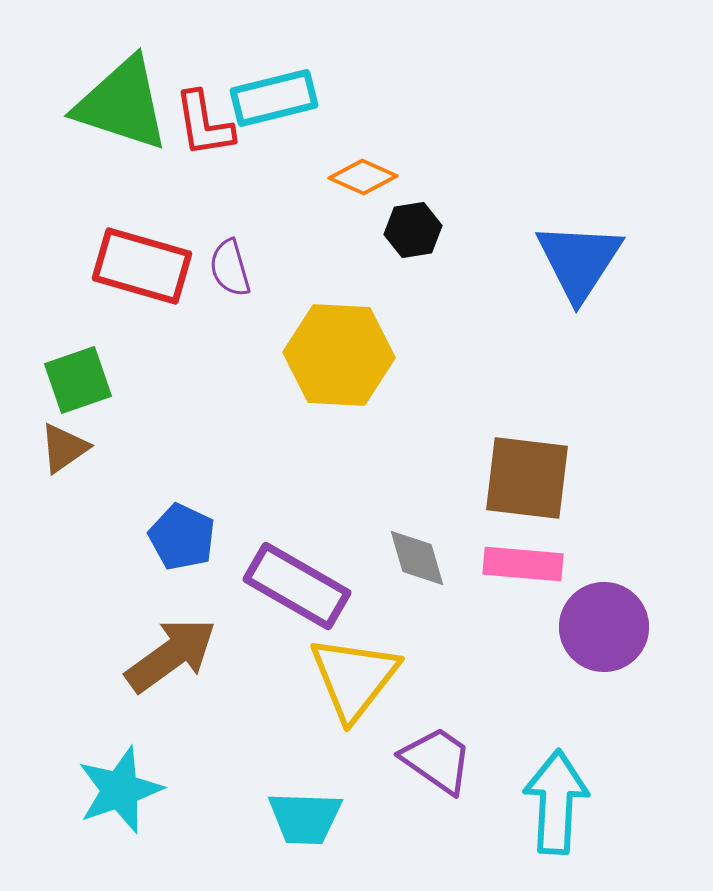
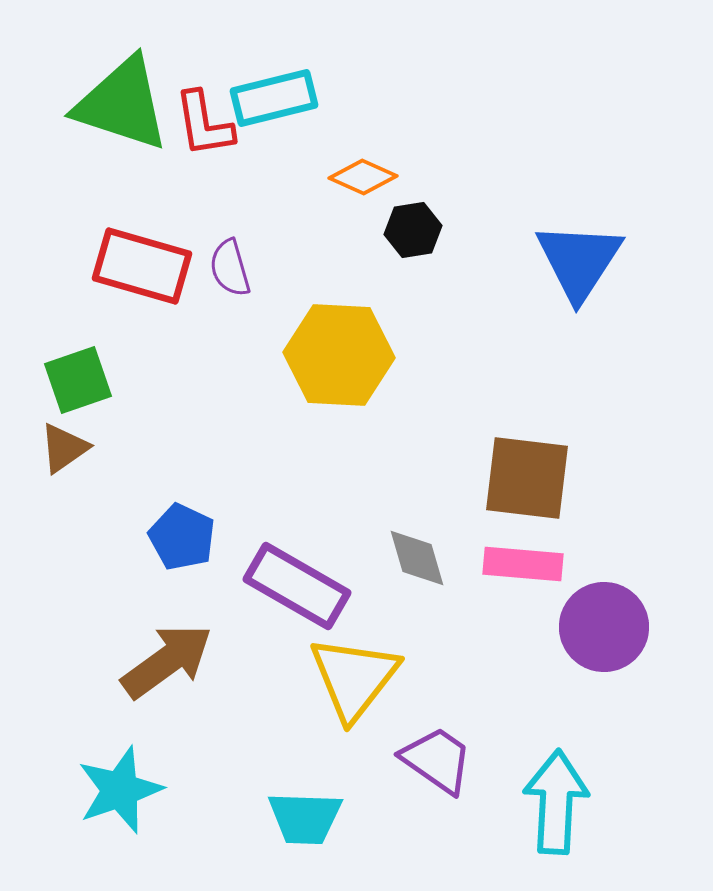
brown arrow: moved 4 px left, 6 px down
